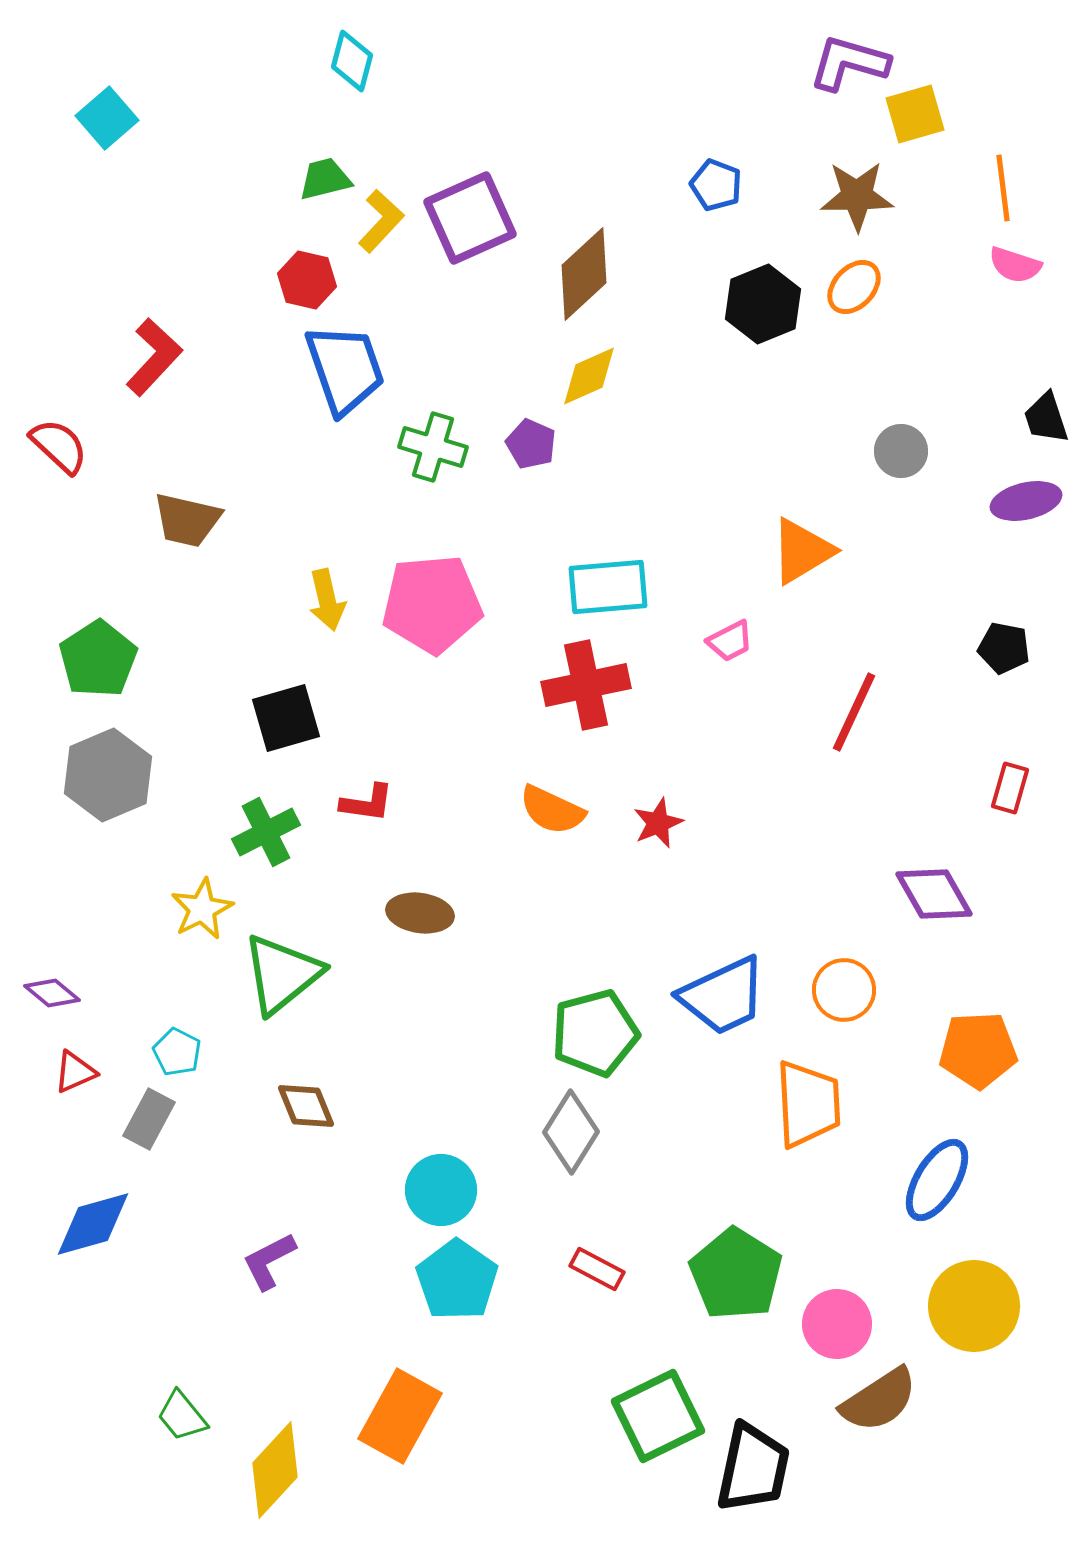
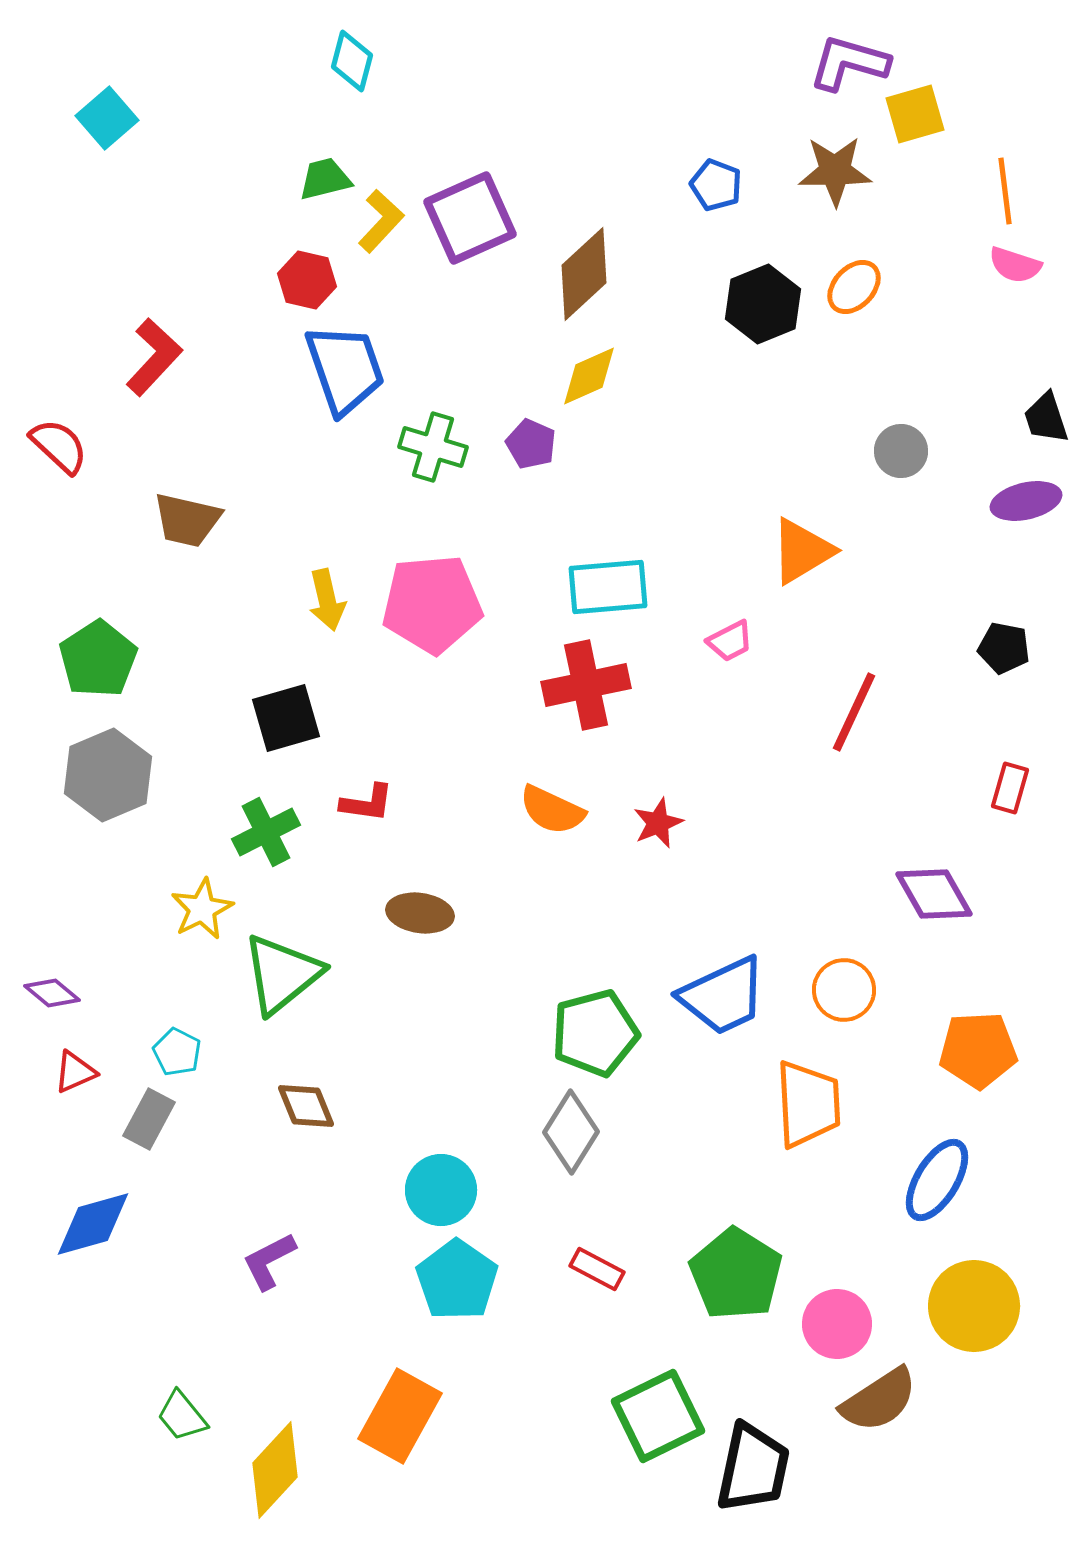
orange line at (1003, 188): moved 2 px right, 3 px down
brown star at (857, 196): moved 22 px left, 25 px up
